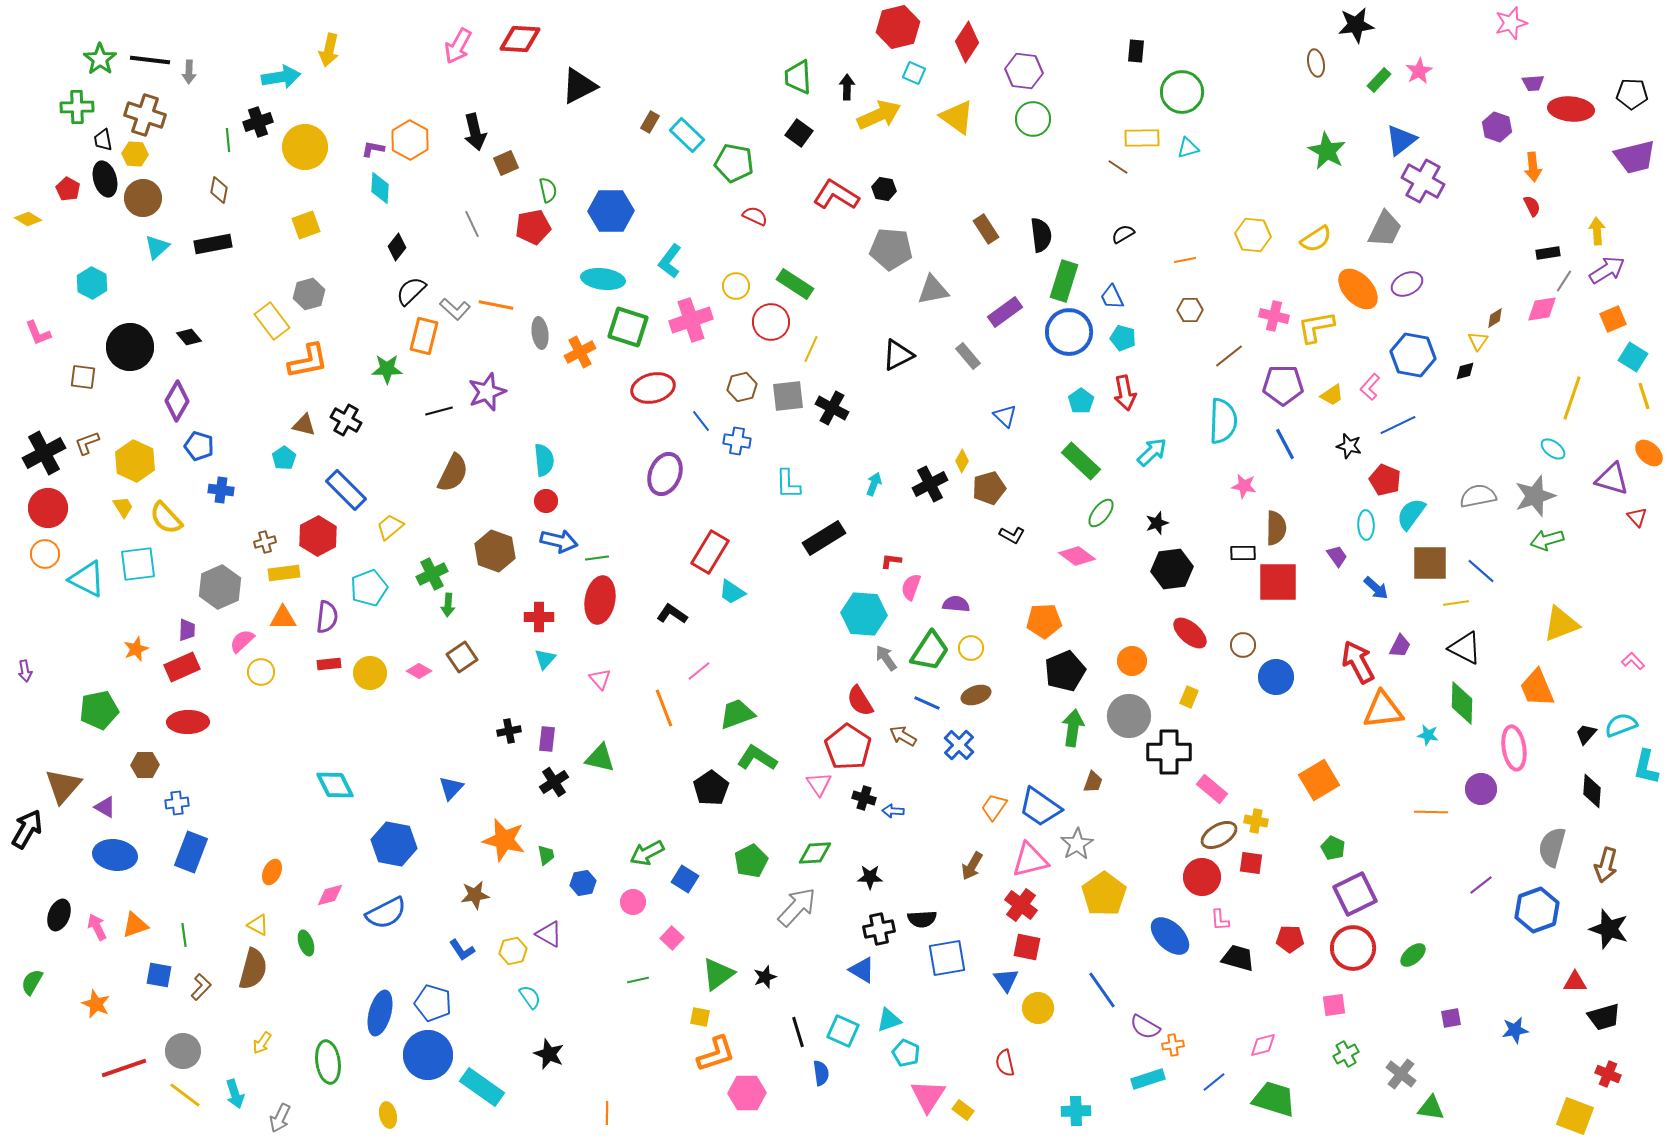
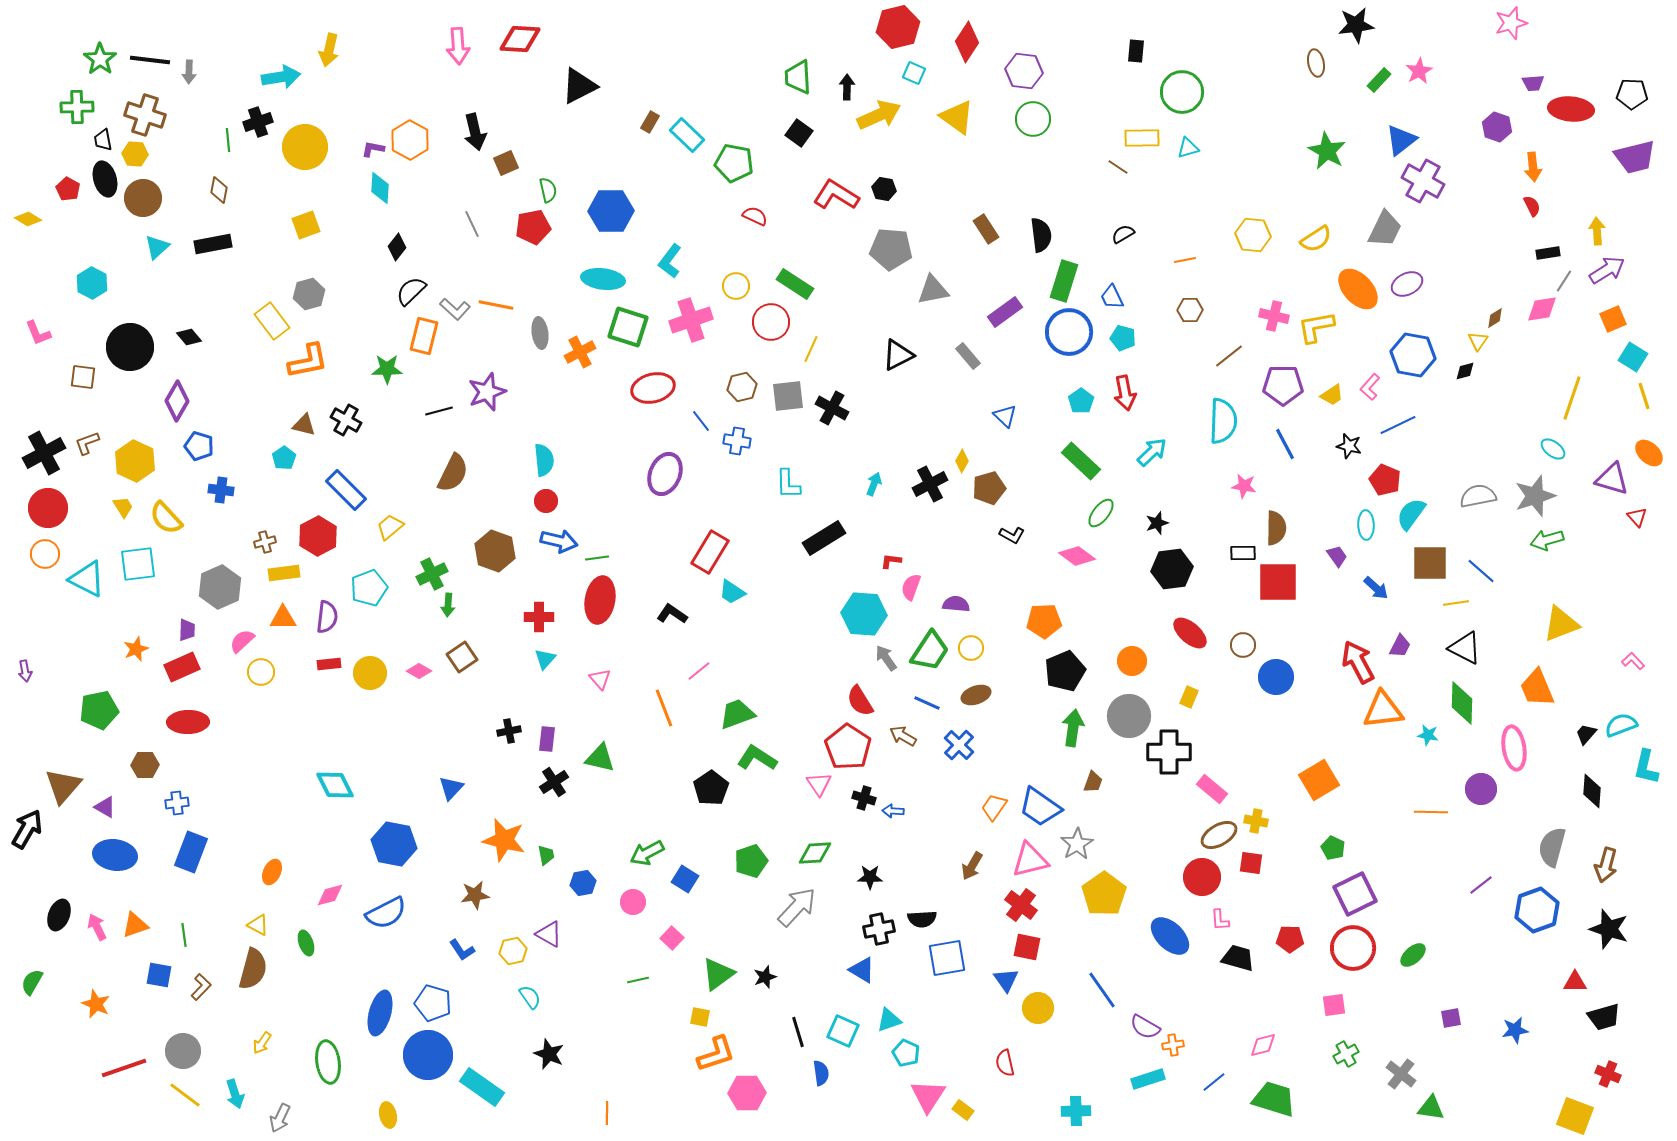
pink arrow at (458, 46): rotated 33 degrees counterclockwise
green pentagon at (751, 861): rotated 8 degrees clockwise
